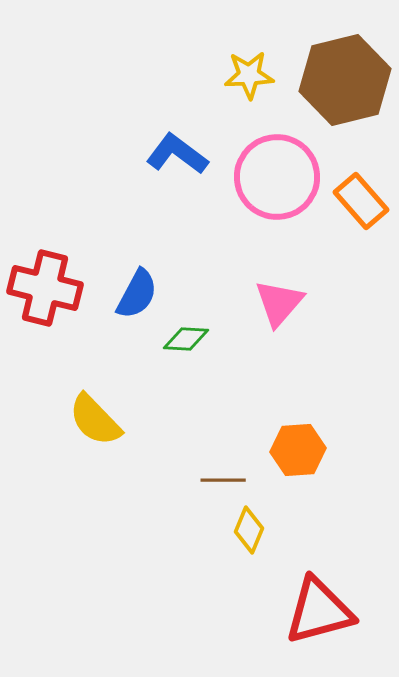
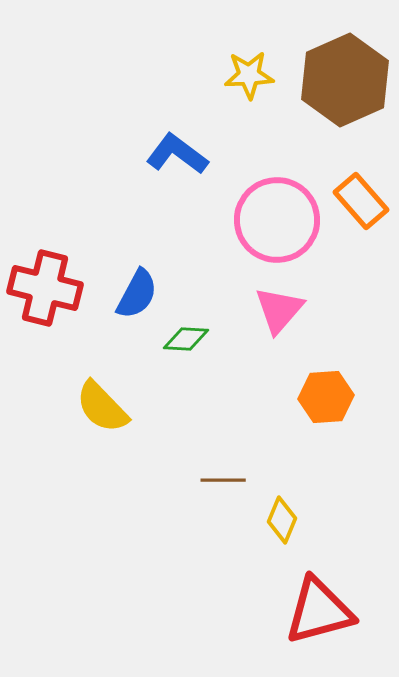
brown hexagon: rotated 10 degrees counterclockwise
pink circle: moved 43 px down
pink triangle: moved 7 px down
yellow semicircle: moved 7 px right, 13 px up
orange hexagon: moved 28 px right, 53 px up
yellow diamond: moved 33 px right, 10 px up
